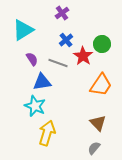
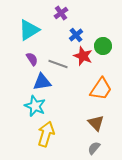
purple cross: moved 1 px left
cyan triangle: moved 6 px right
blue cross: moved 10 px right, 5 px up
green circle: moved 1 px right, 2 px down
red star: rotated 12 degrees counterclockwise
gray line: moved 1 px down
orange trapezoid: moved 4 px down
brown triangle: moved 2 px left
yellow arrow: moved 1 px left, 1 px down
